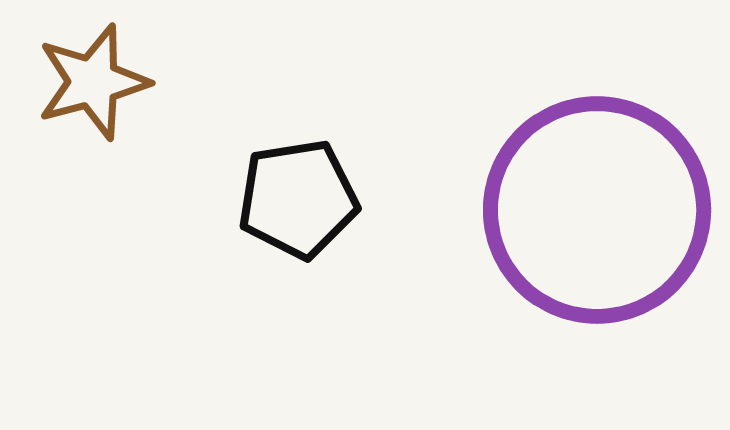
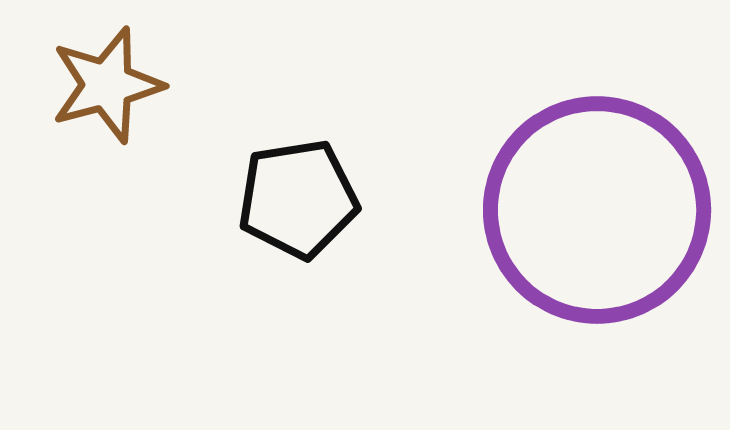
brown star: moved 14 px right, 3 px down
